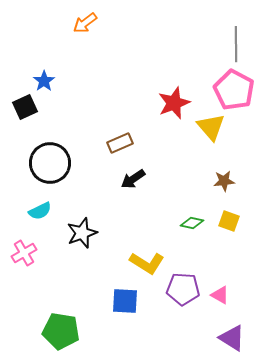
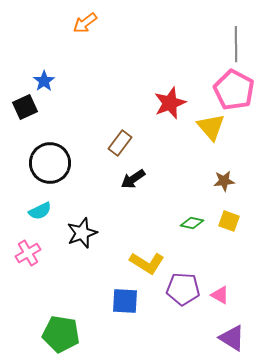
red star: moved 4 px left
brown rectangle: rotated 30 degrees counterclockwise
pink cross: moved 4 px right
green pentagon: moved 3 px down
